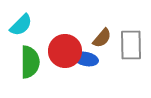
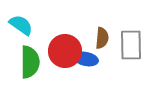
cyan semicircle: rotated 100 degrees counterclockwise
brown semicircle: rotated 35 degrees counterclockwise
